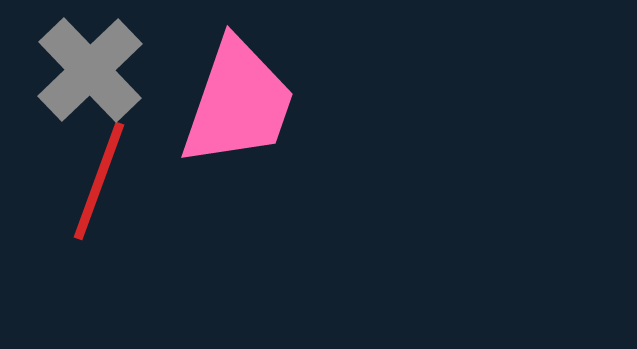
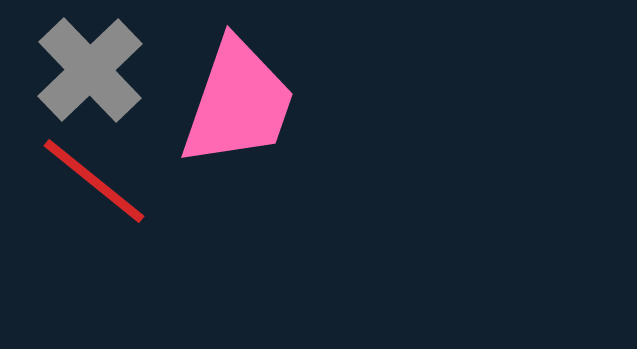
red line: moved 5 px left; rotated 71 degrees counterclockwise
